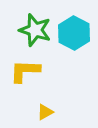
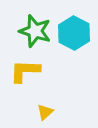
green star: moved 1 px down
yellow triangle: rotated 12 degrees counterclockwise
